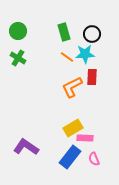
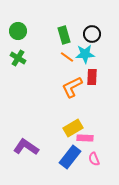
green rectangle: moved 3 px down
